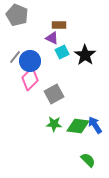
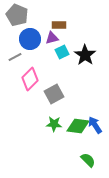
purple triangle: rotated 40 degrees counterclockwise
gray line: rotated 24 degrees clockwise
blue circle: moved 22 px up
